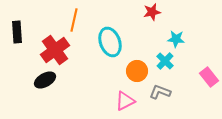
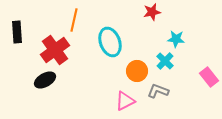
gray L-shape: moved 2 px left, 1 px up
